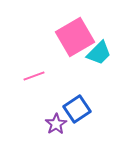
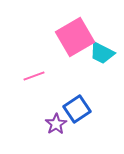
cyan trapezoid: moved 3 px right; rotated 72 degrees clockwise
